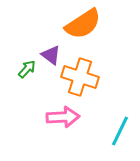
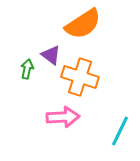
green arrow: rotated 30 degrees counterclockwise
